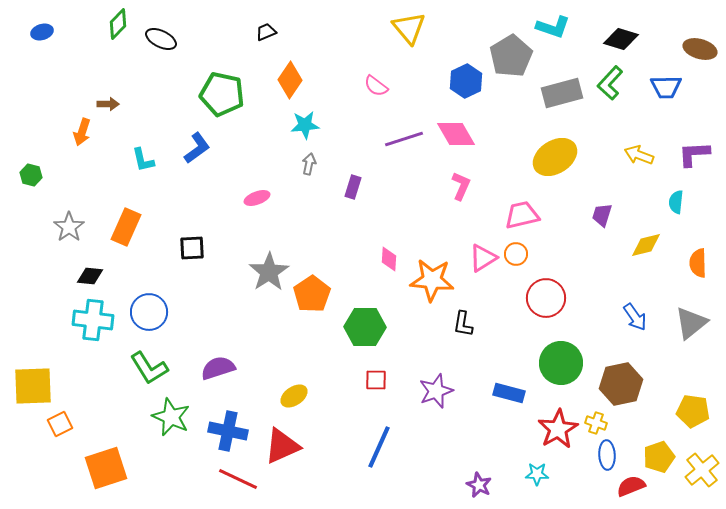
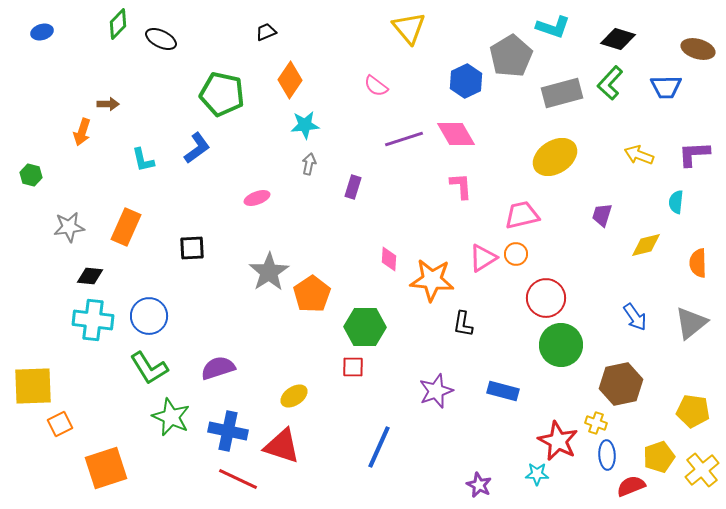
black diamond at (621, 39): moved 3 px left
brown ellipse at (700, 49): moved 2 px left
pink L-shape at (461, 186): rotated 28 degrees counterclockwise
gray star at (69, 227): rotated 28 degrees clockwise
blue circle at (149, 312): moved 4 px down
green circle at (561, 363): moved 18 px up
red square at (376, 380): moved 23 px left, 13 px up
blue rectangle at (509, 393): moved 6 px left, 2 px up
red star at (558, 429): moved 12 px down; rotated 15 degrees counterclockwise
red triangle at (282, 446): rotated 42 degrees clockwise
